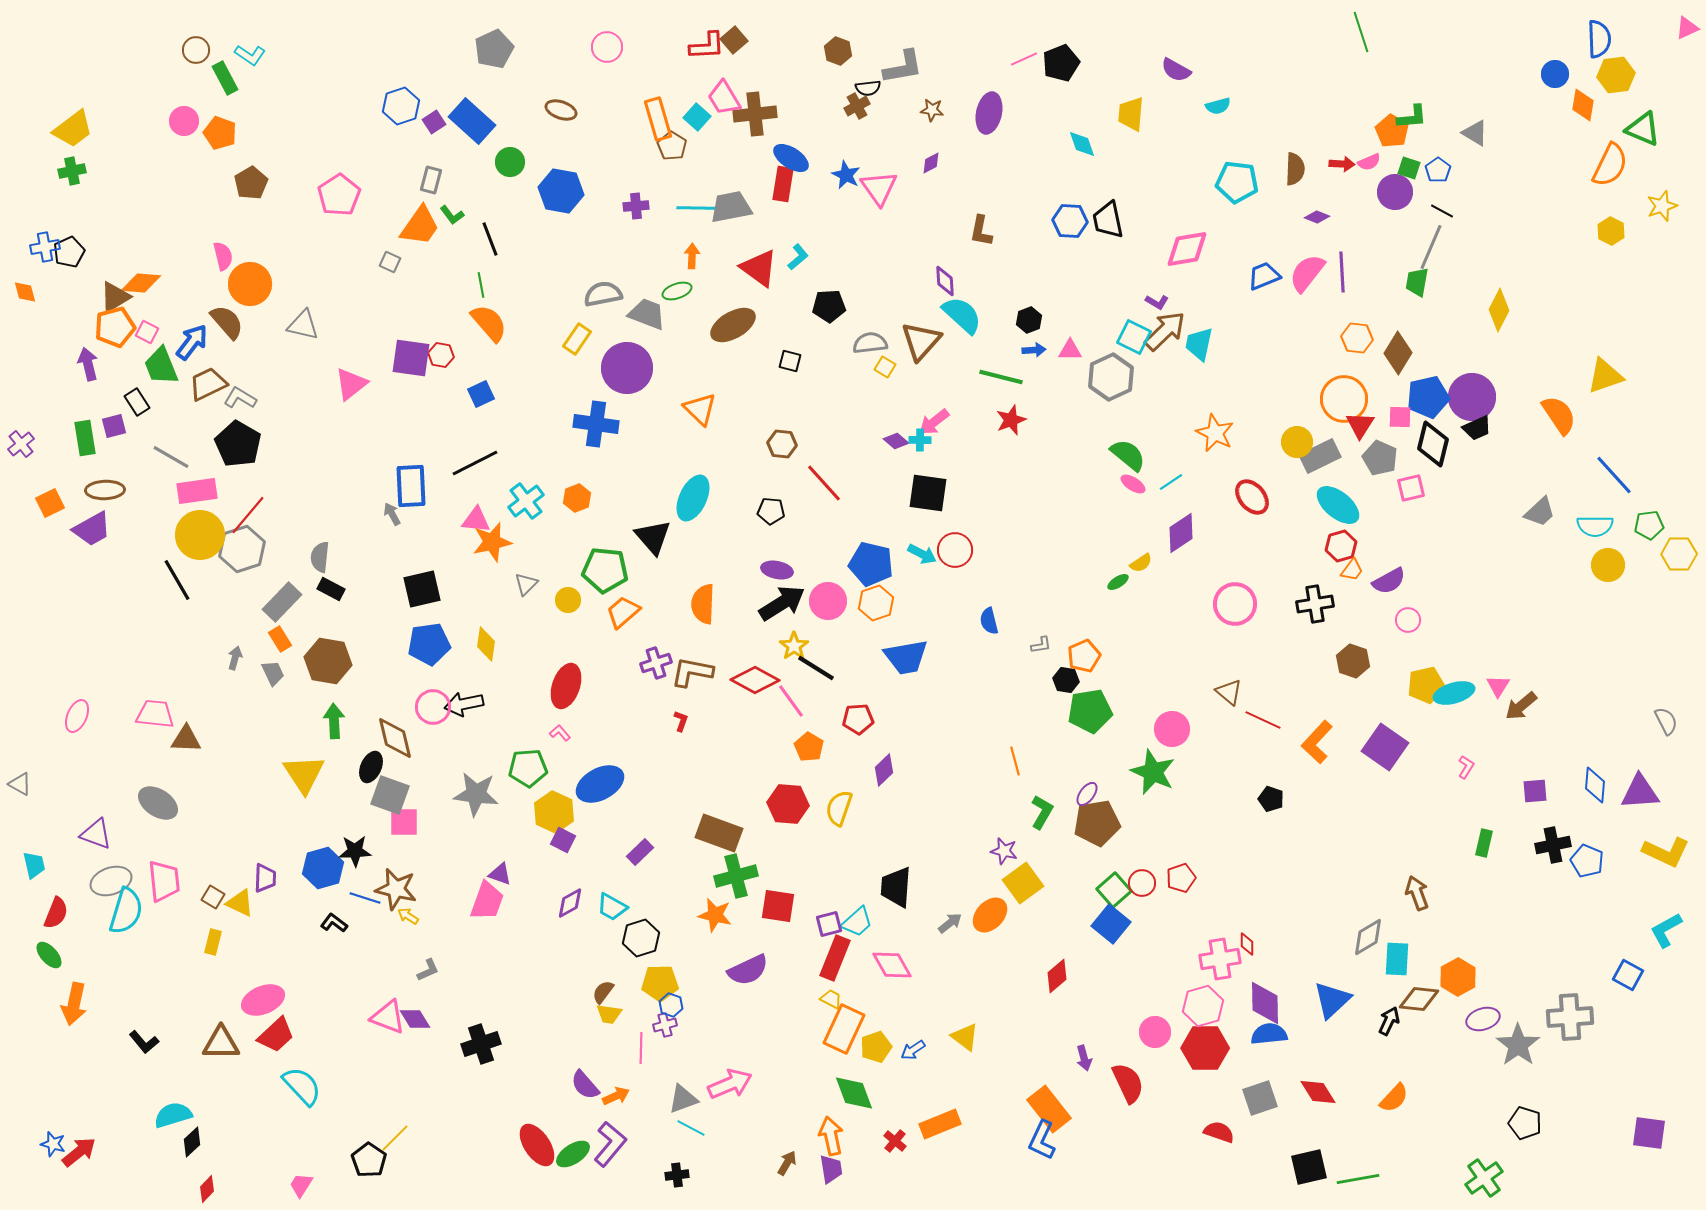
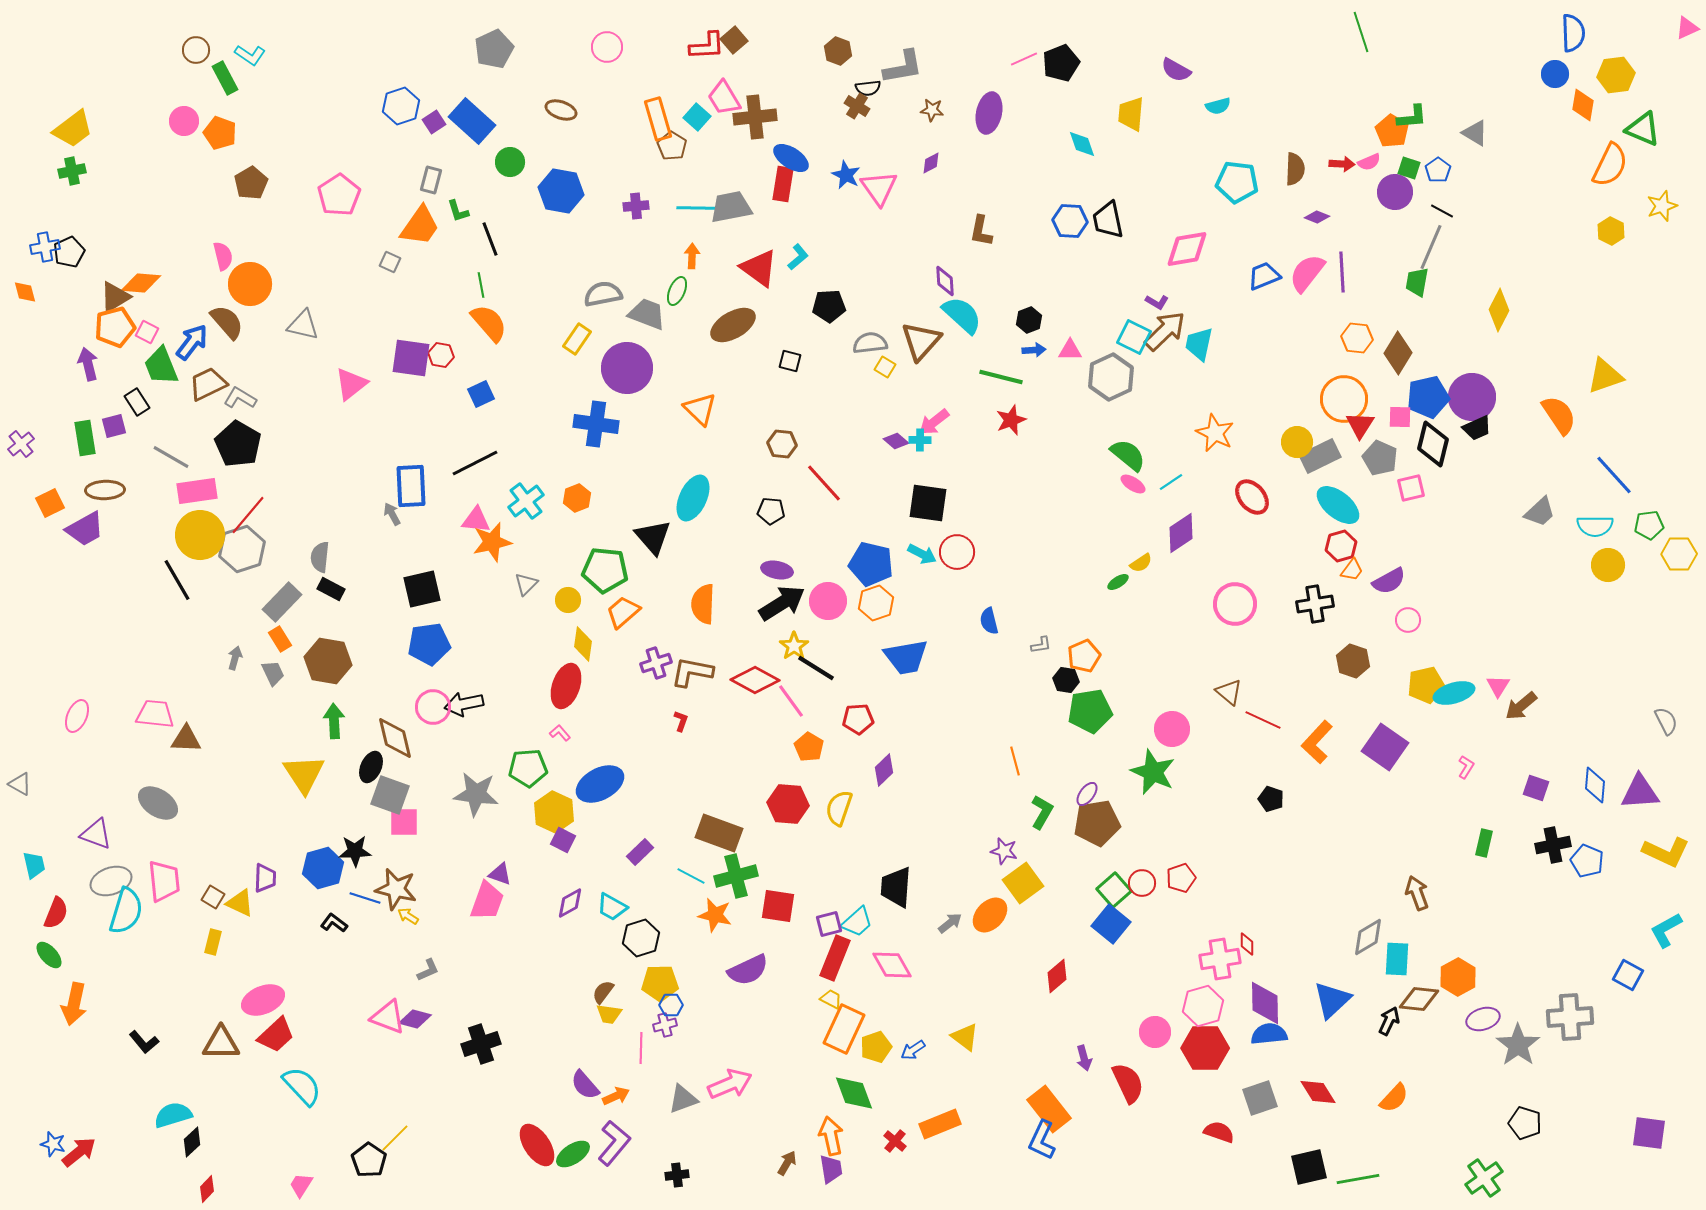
blue semicircle at (1599, 39): moved 26 px left, 6 px up
brown cross at (857, 106): rotated 30 degrees counterclockwise
brown cross at (755, 114): moved 3 px down
green L-shape at (452, 215): moved 6 px right, 4 px up; rotated 20 degrees clockwise
green ellipse at (677, 291): rotated 48 degrees counterclockwise
black square at (928, 493): moved 10 px down
purple trapezoid at (92, 529): moved 7 px left
red circle at (955, 550): moved 2 px right, 2 px down
yellow diamond at (486, 644): moved 97 px right
purple square at (1535, 791): moved 1 px right, 3 px up; rotated 24 degrees clockwise
blue hexagon at (671, 1005): rotated 20 degrees counterclockwise
purple diamond at (415, 1019): rotated 44 degrees counterclockwise
cyan line at (691, 1128): moved 252 px up
purple L-shape at (610, 1144): moved 4 px right, 1 px up
